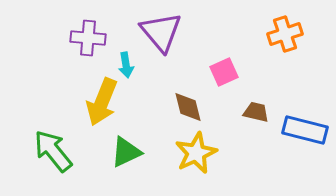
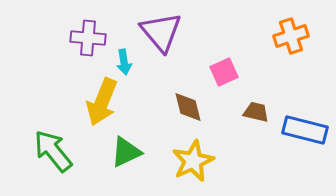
orange cross: moved 6 px right, 2 px down
cyan arrow: moved 2 px left, 3 px up
yellow star: moved 3 px left, 8 px down
